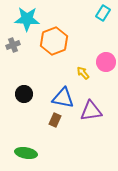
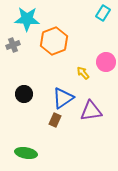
blue triangle: rotated 45 degrees counterclockwise
